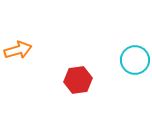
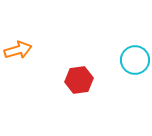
red hexagon: moved 1 px right
